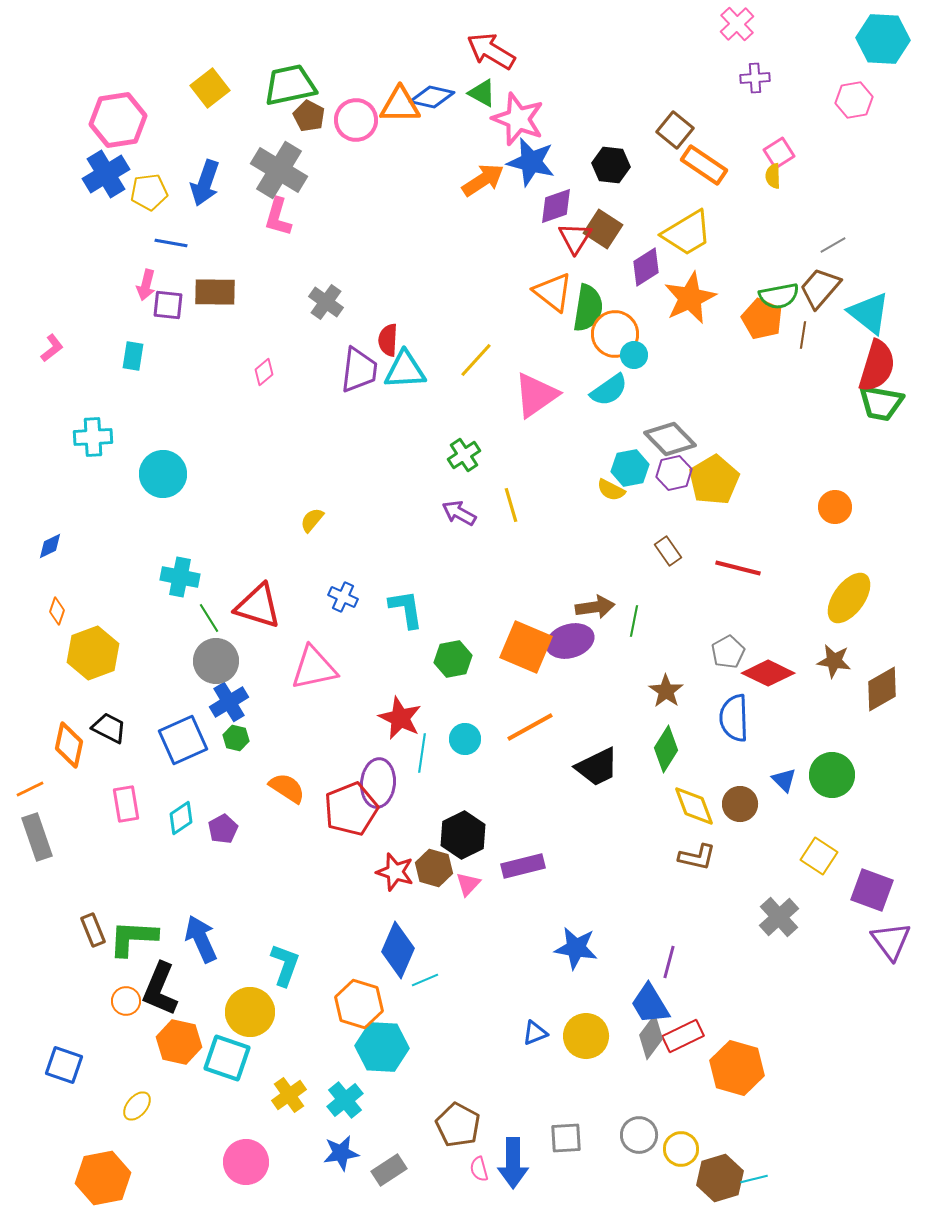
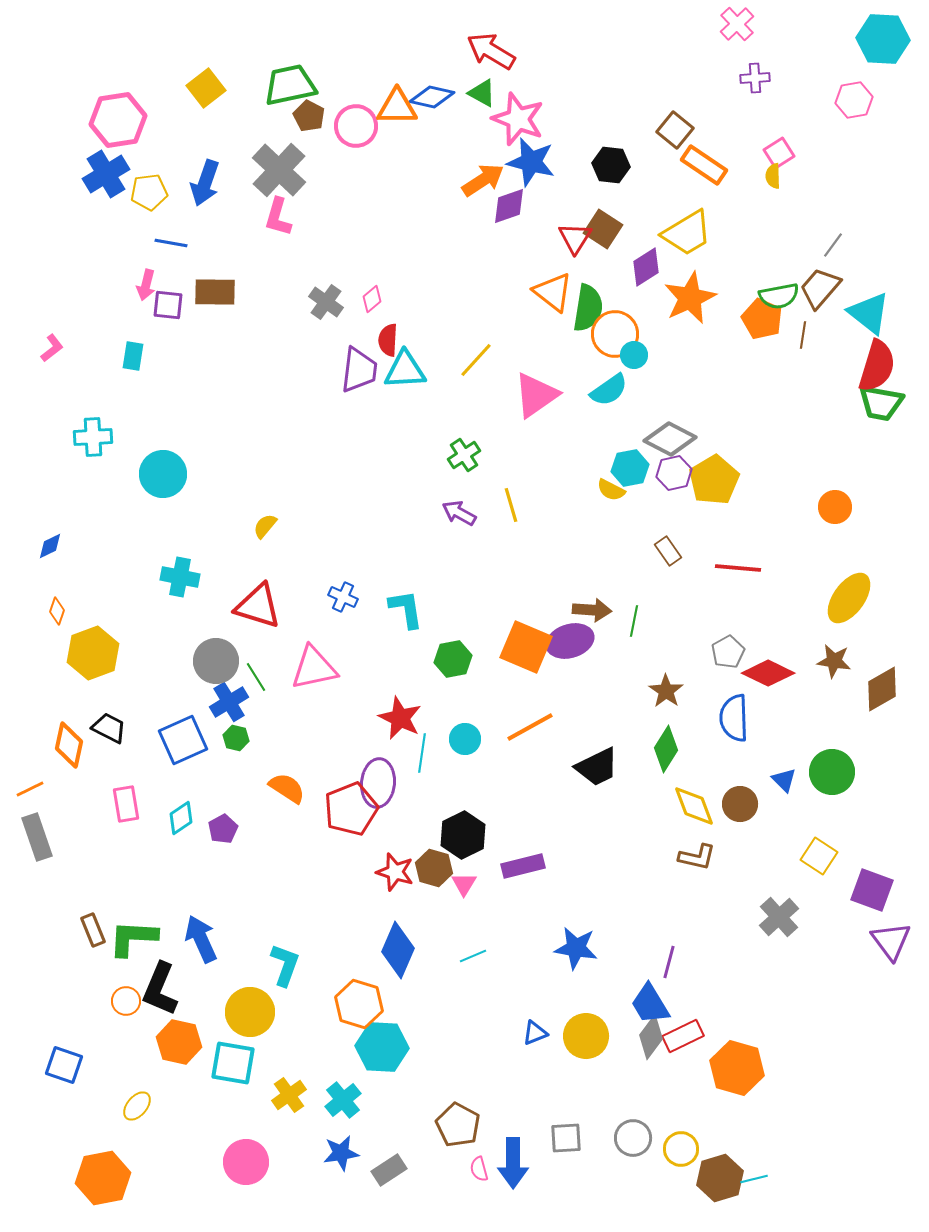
yellow square at (210, 88): moved 4 px left
orange triangle at (400, 105): moved 3 px left, 2 px down
pink circle at (356, 120): moved 6 px down
gray cross at (279, 170): rotated 12 degrees clockwise
purple diamond at (556, 206): moved 47 px left
gray line at (833, 245): rotated 24 degrees counterclockwise
pink diamond at (264, 372): moved 108 px right, 73 px up
gray diamond at (670, 439): rotated 18 degrees counterclockwise
yellow semicircle at (312, 520): moved 47 px left, 6 px down
red line at (738, 568): rotated 9 degrees counterclockwise
brown arrow at (595, 607): moved 3 px left, 3 px down; rotated 12 degrees clockwise
green line at (209, 618): moved 47 px right, 59 px down
green circle at (832, 775): moved 3 px up
pink triangle at (468, 884): moved 4 px left; rotated 12 degrees counterclockwise
cyan line at (425, 980): moved 48 px right, 24 px up
cyan square at (227, 1058): moved 6 px right, 5 px down; rotated 9 degrees counterclockwise
cyan cross at (345, 1100): moved 2 px left
gray circle at (639, 1135): moved 6 px left, 3 px down
